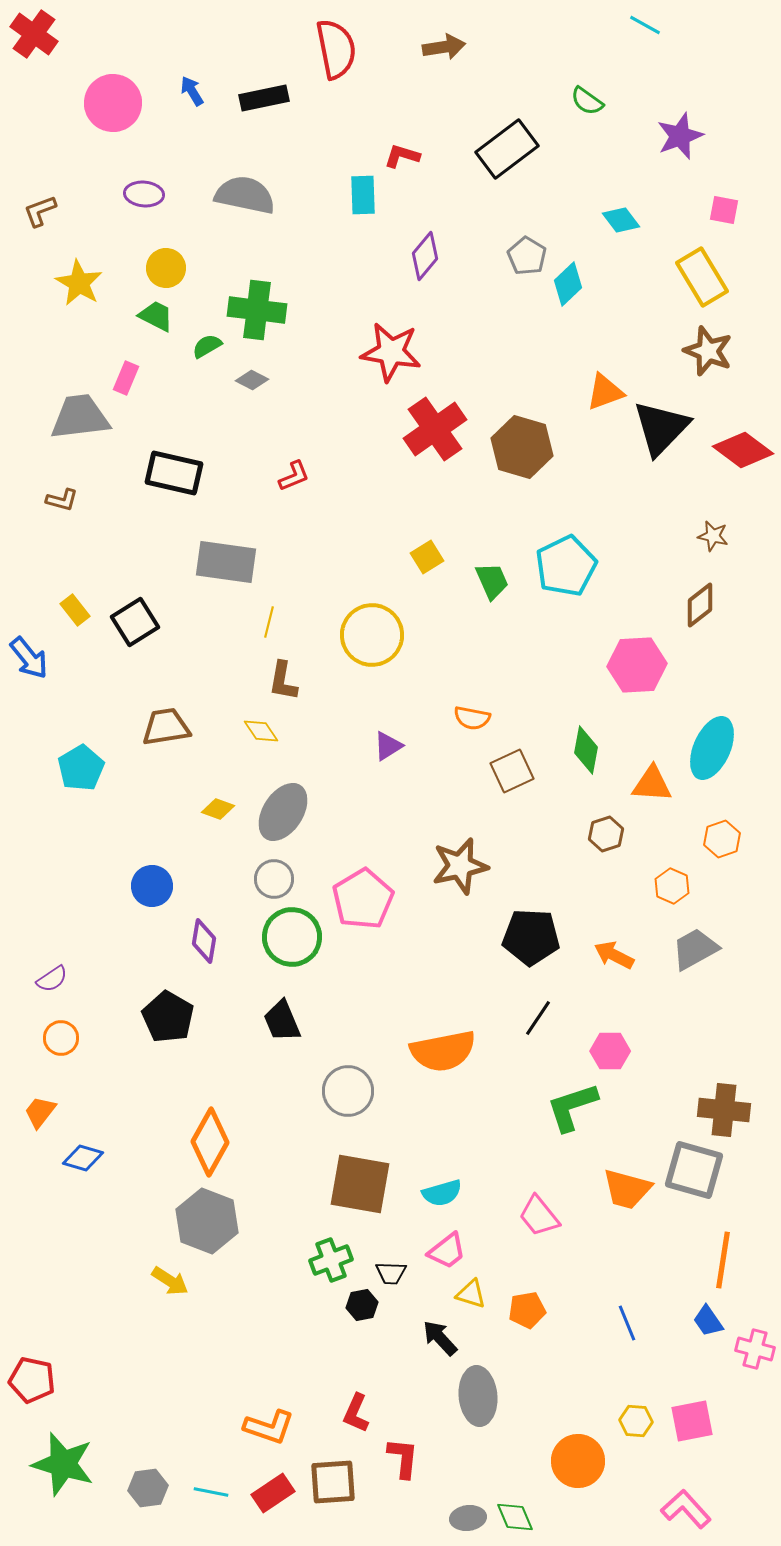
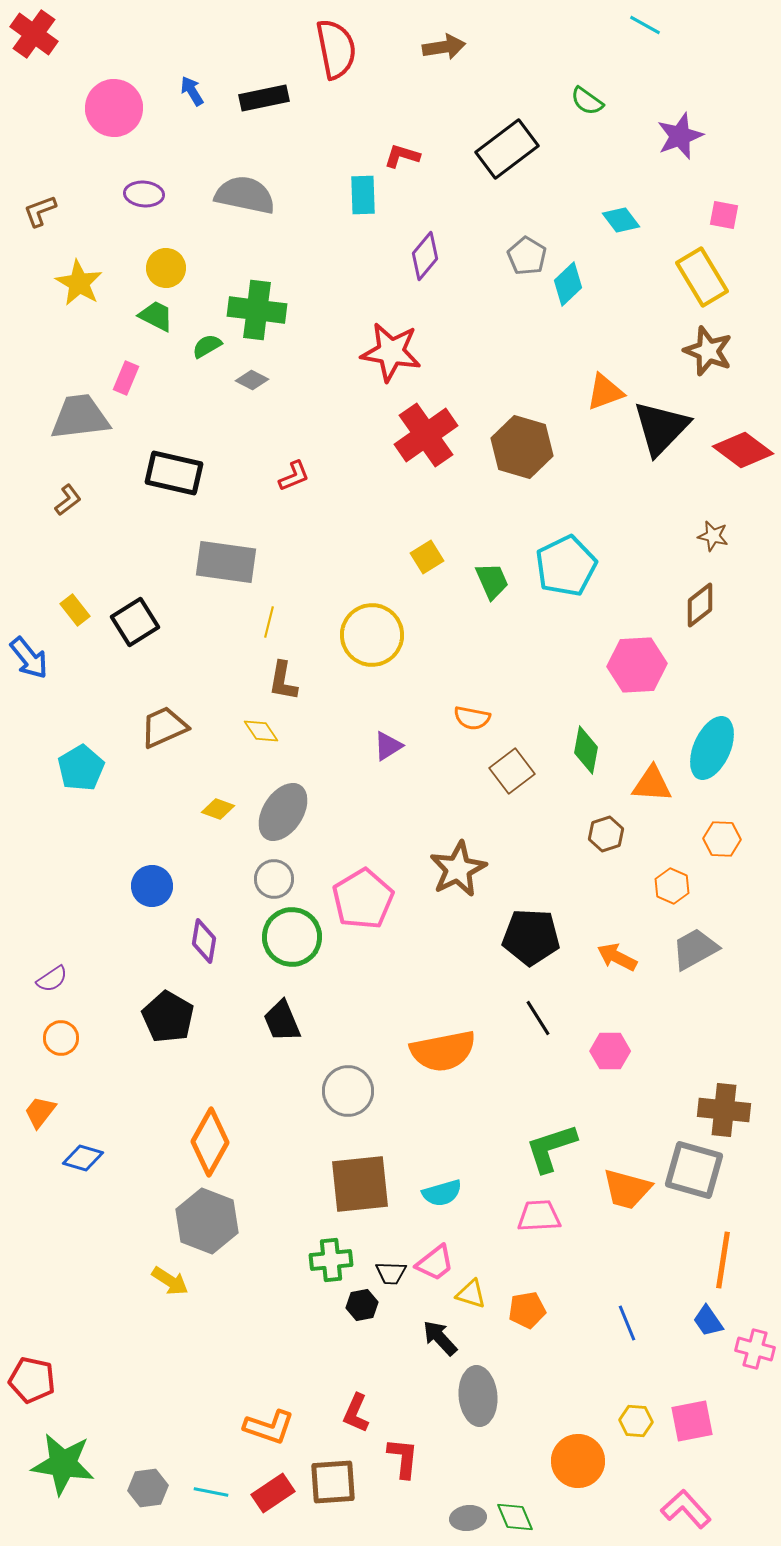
pink circle at (113, 103): moved 1 px right, 5 px down
pink square at (724, 210): moved 5 px down
red cross at (435, 429): moved 9 px left, 6 px down
brown L-shape at (62, 500): moved 6 px right; rotated 52 degrees counterclockwise
brown trapezoid at (166, 727): moved 2 px left; rotated 15 degrees counterclockwise
brown square at (512, 771): rotated 12 degrees counterclockwise
orange hexagon at (722, 839): rotated 21 degrees clockwise
brown star at (460, 866): moved 2 px left, 3 px down; rotated 14 degrees counterclockwise
orange arrow at (614, 955): moved 3 px right, 2 px down
black line at (538, 1018): rotated 66 degrees counterclockwise
green L-shape at (572, 1107): moved 21 px left, 41 px down
brown square at (360, 1184): rotated 16 degrees counterclockwise
pink trapezoid at (539, 1216): rotated 126 degrees clockwise
pink trapezoid at (447, 1251): moved 12 px left, 12 px down
green cross at (331, 1260): rotated 15 degrees clockwise
green star at (63, 1464): rotated 8 degrees counterclockwise
